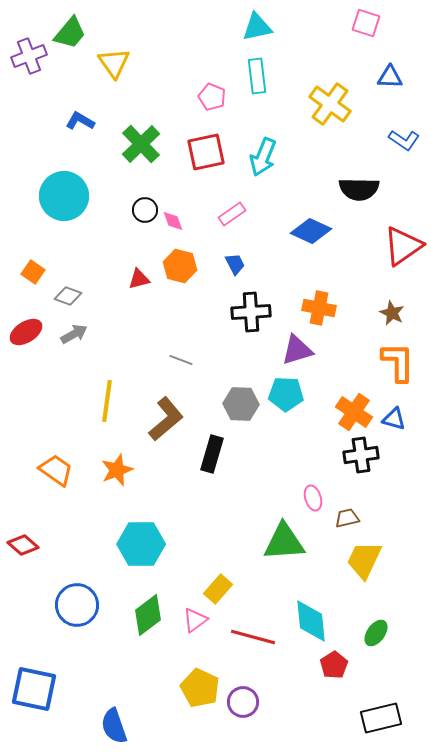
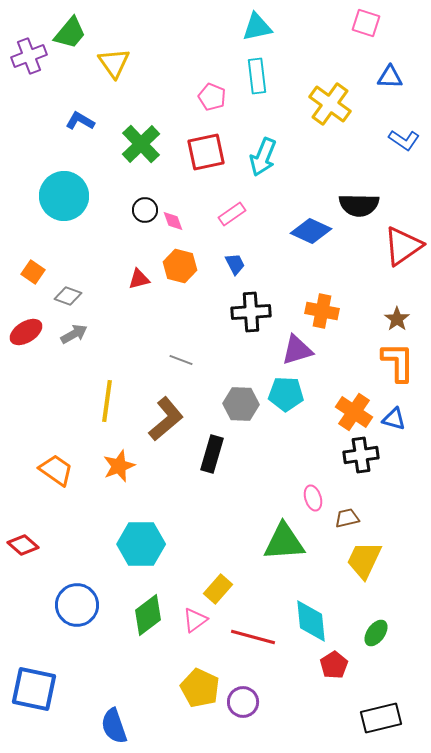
black semicircle at (359, 189): moved 16 px down
orange cross at (319, 308): moved 3 px right, 3 px down
brown star at (392, 313): moved 5 px right, 6 px down; rotated 10 degrees clockwise
orange star at (117, 470): moved 2 px right, 4 px up
